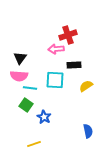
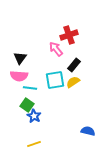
red cross: moved 1 px right
pink arrow: rotated 56 degrees clockwise
black rectangle: rotated 48 degrees counterclockwise
cyan square: rotated 12 degrees counterclockwise
yellow semicircle: moved 13 px left, 4 px up
green square: moved 1 px right
blue star: moved 10 px left, 1 px up
blue semicircle: rotated 64 degrees counterclockwise
